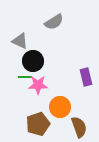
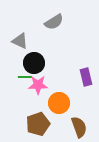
black circle: moved 1 px right, 2 px down
orange circle: moved 1 px left, 4 px up
